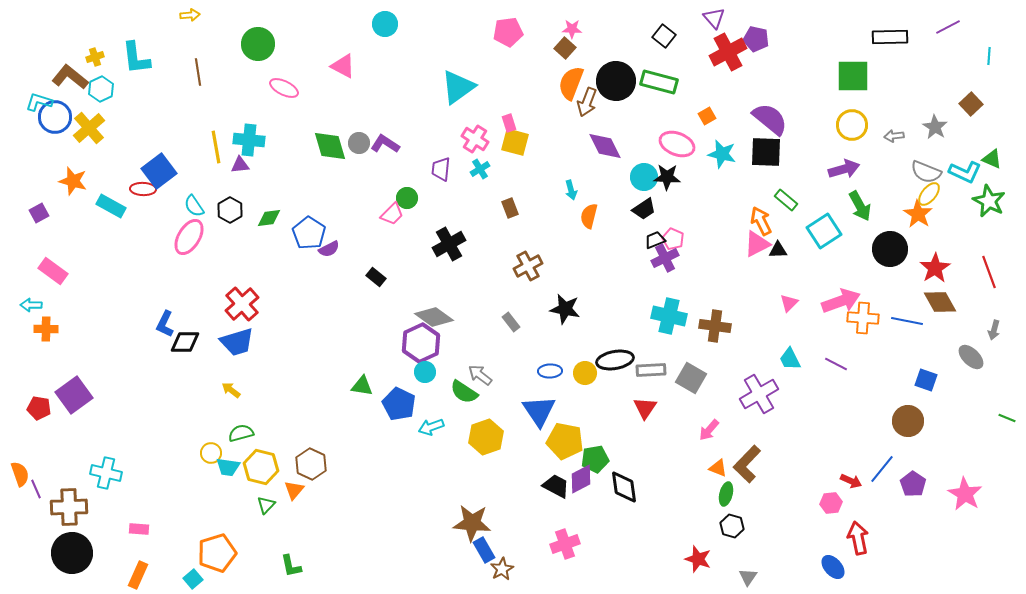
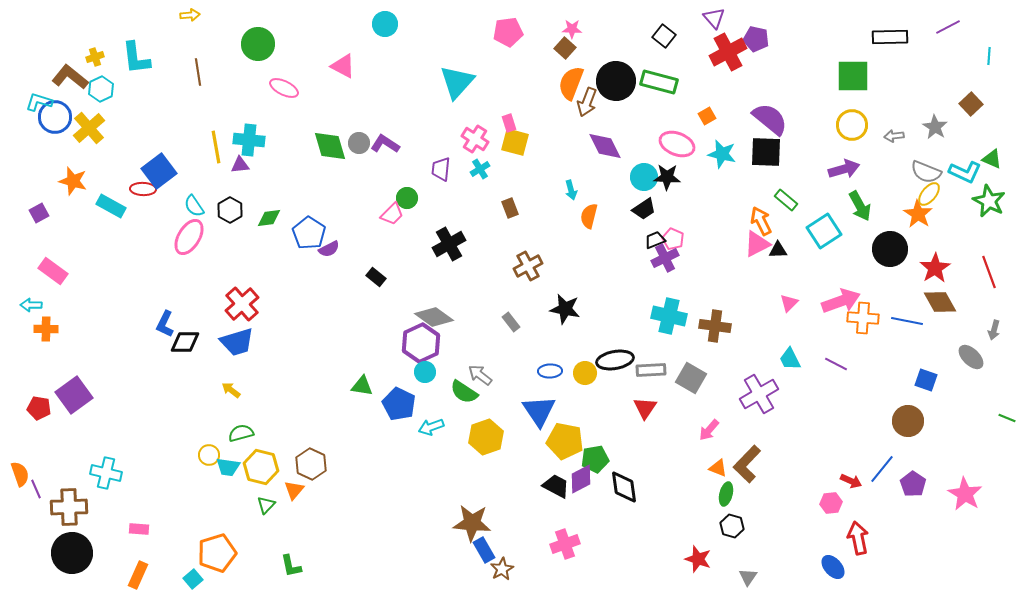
cyan triangle at (458, 87): moved 1 px left, 5 px up; rotated 12 degrees counterclockwise
yellow circle at (211, 453): moved 2 px left, 2 px down
